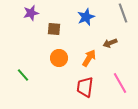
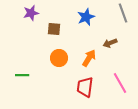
green line: moved 1 px left; rotated 48 degrees counterclockwise
